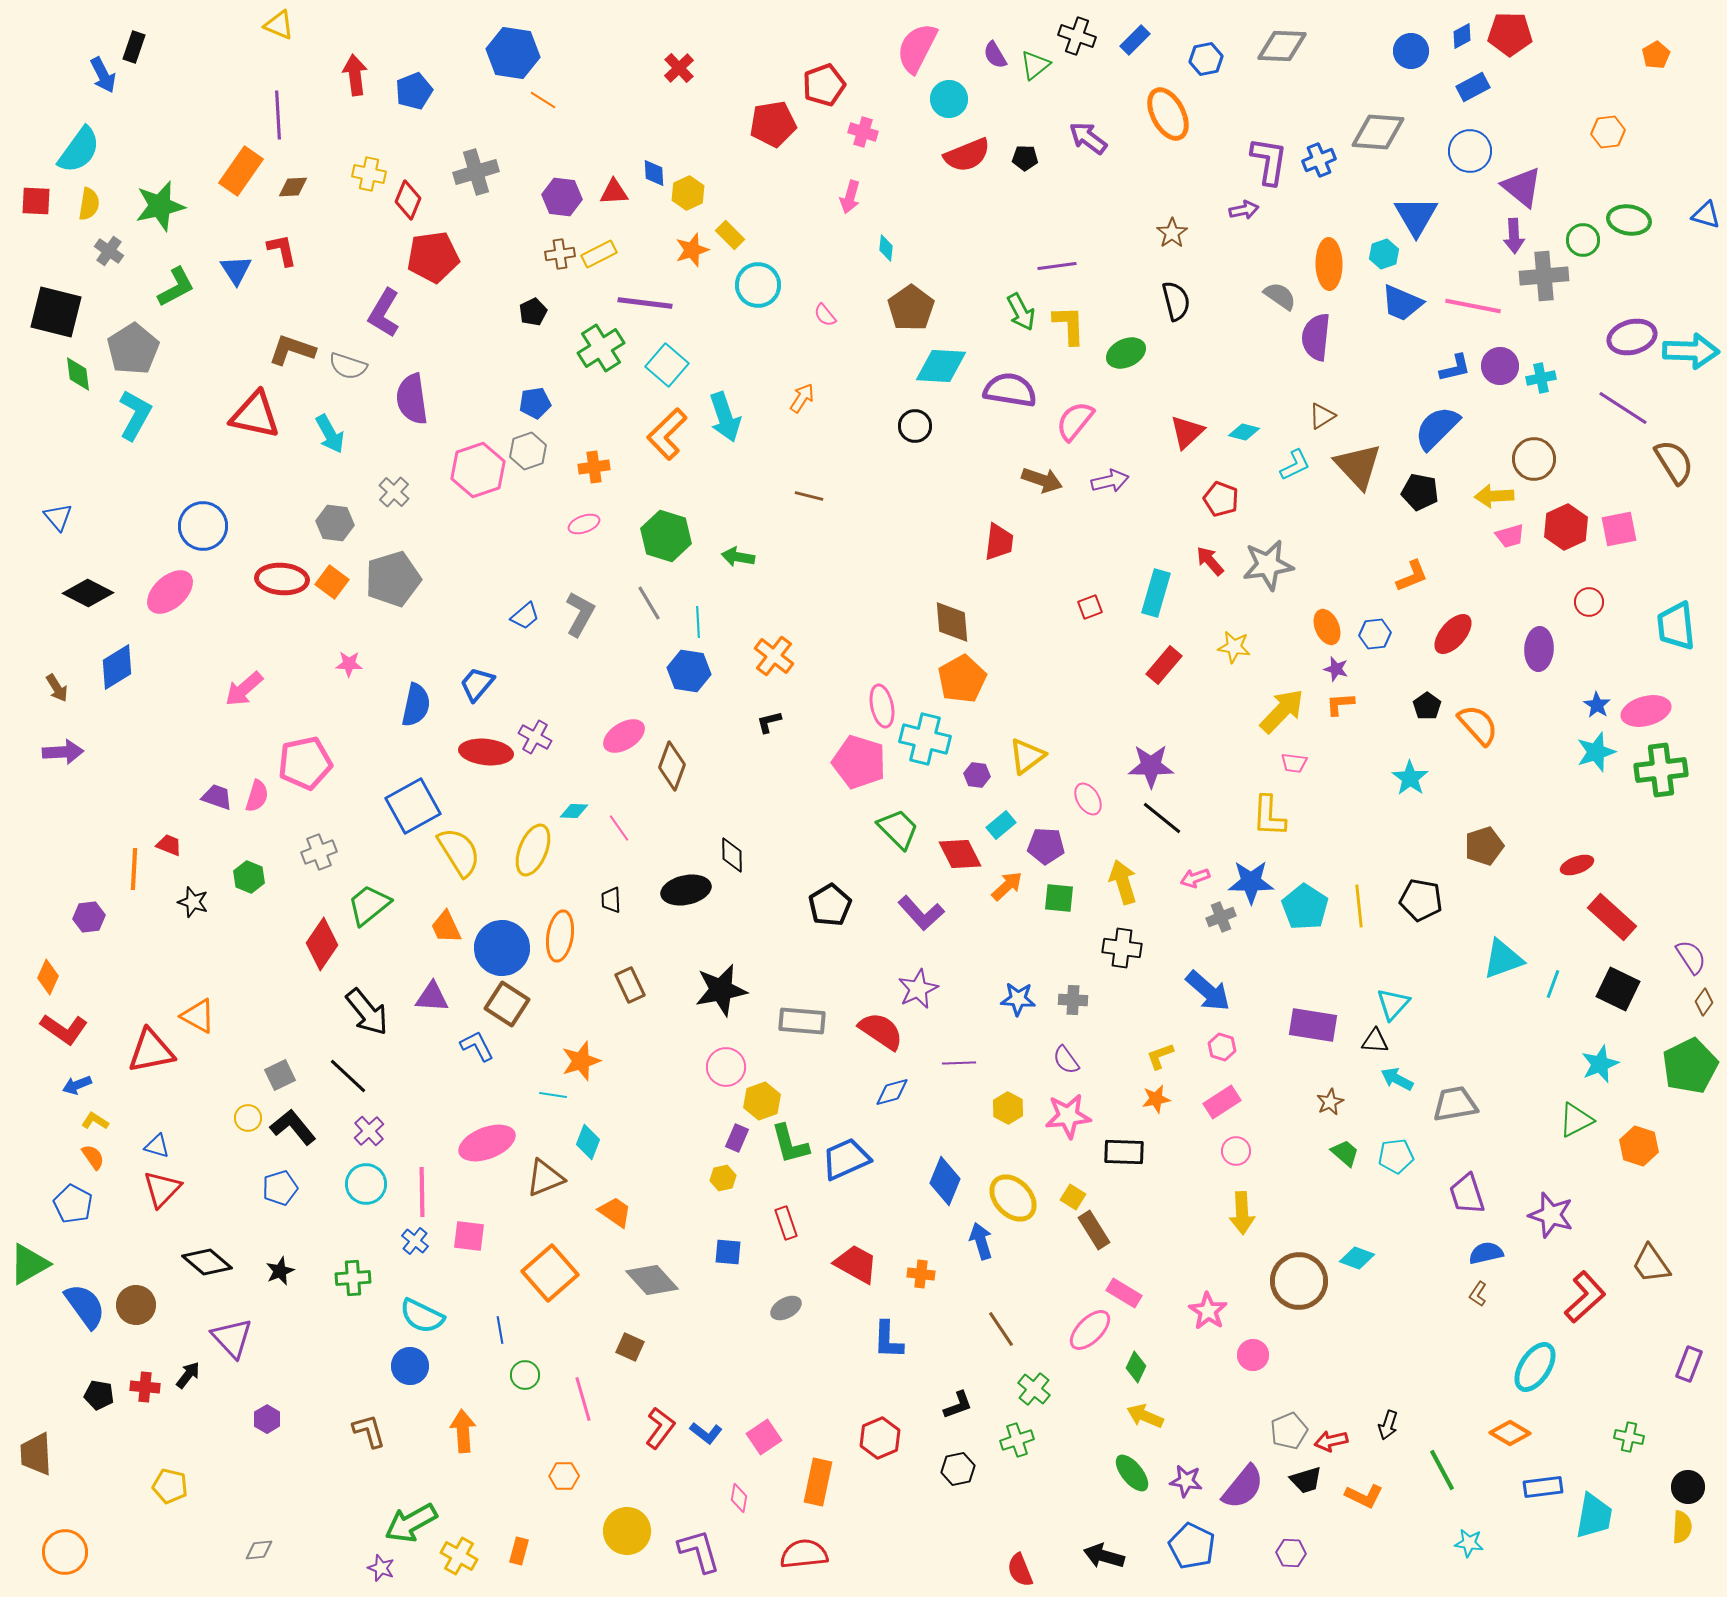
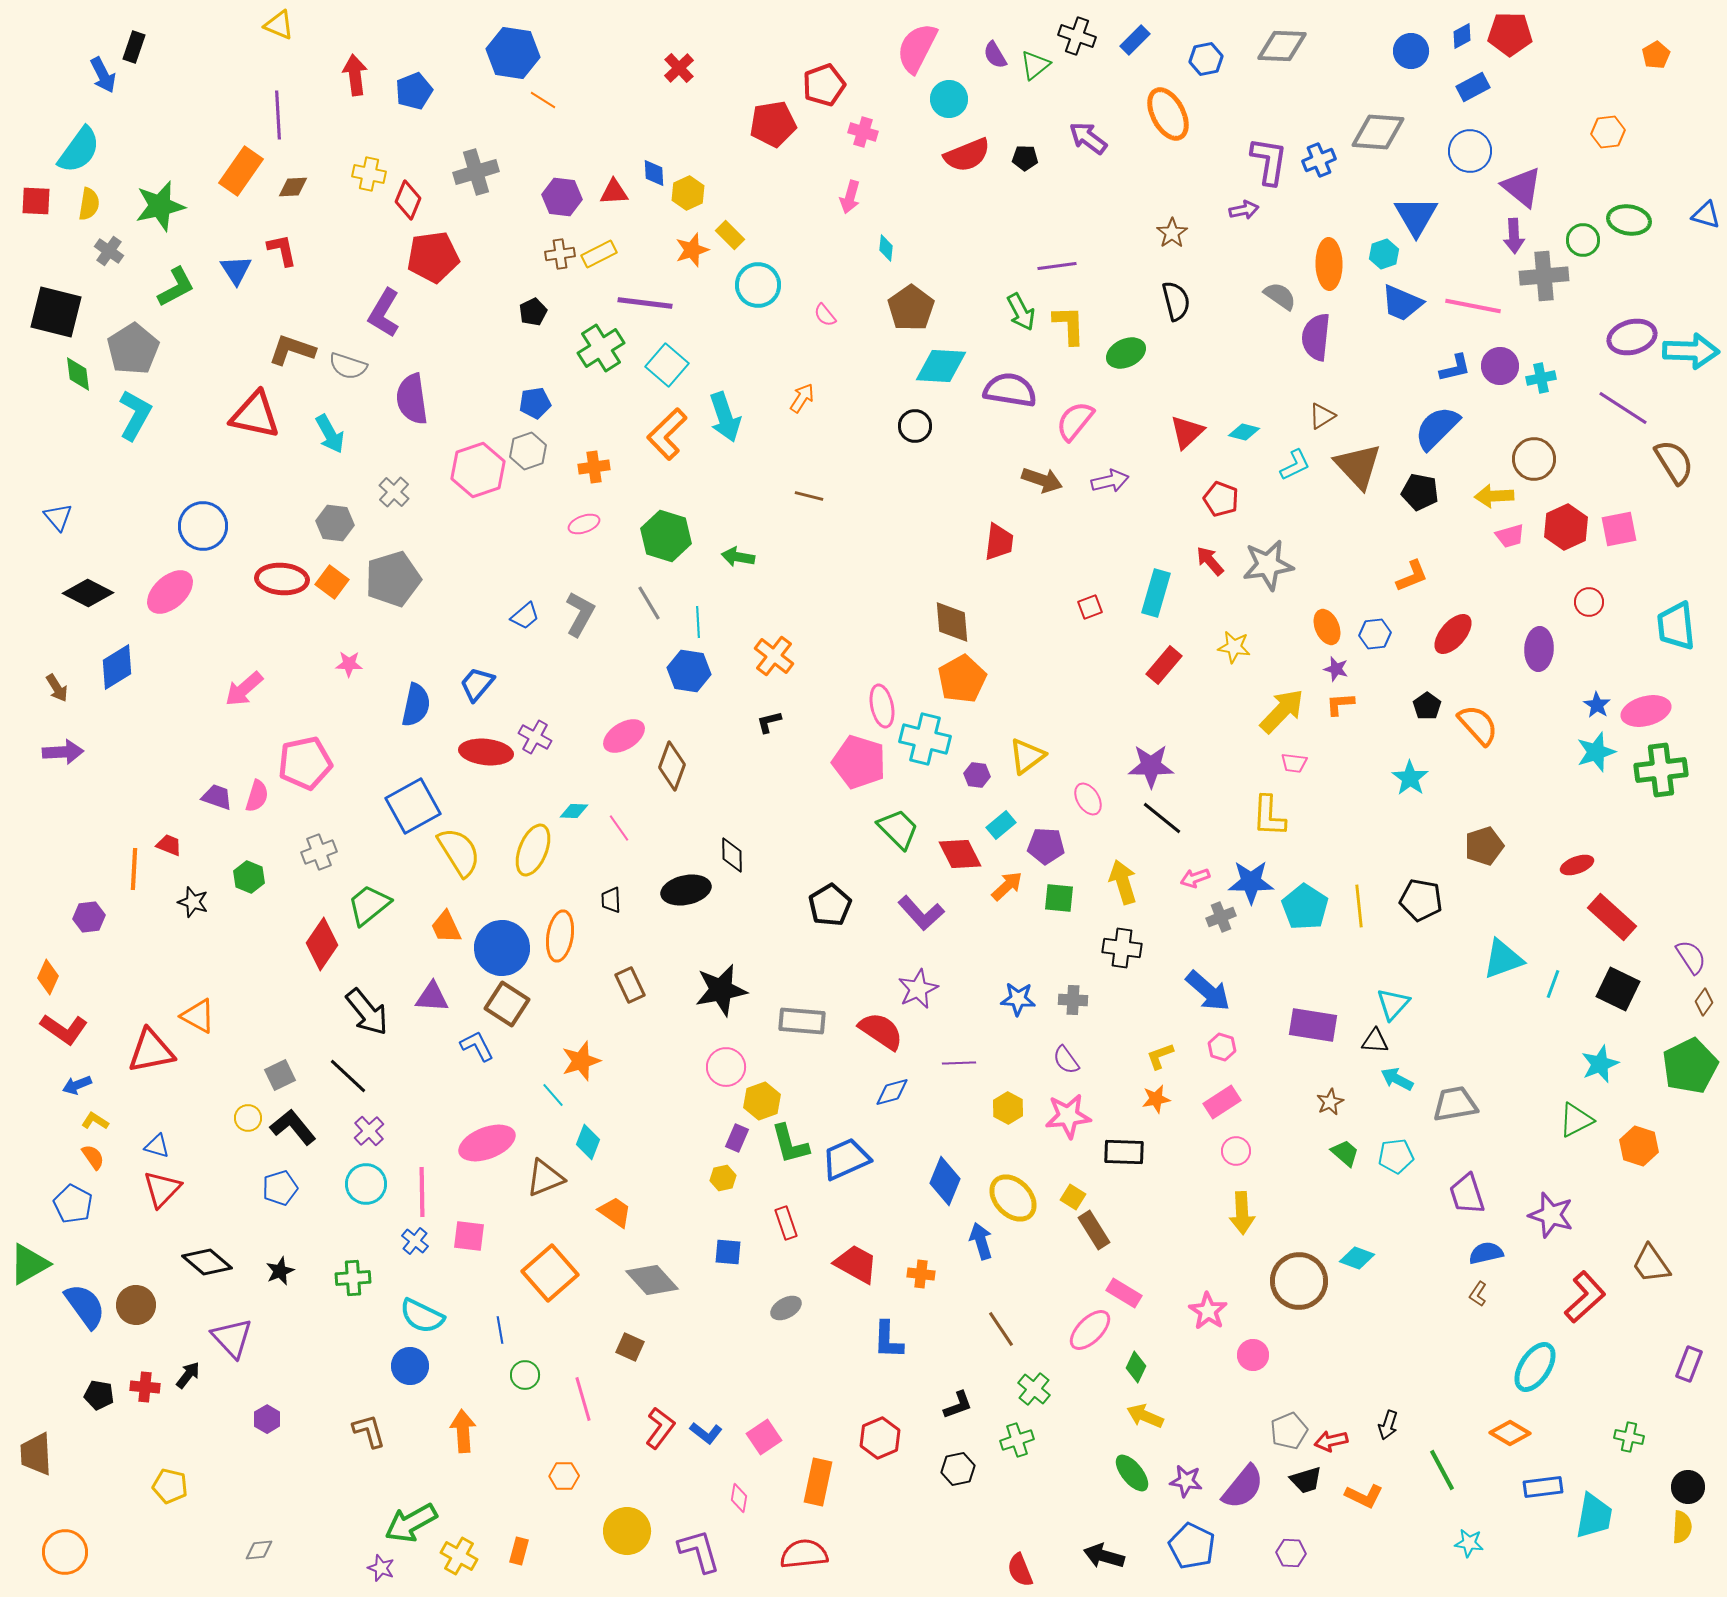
cyan line at (553, 1095): rotated 40 degrees clockwise
